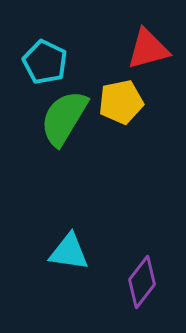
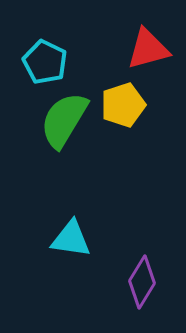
yellow pentagon: moved 2 px right, 3 px down; rotated 6 degrees counterclockwise
green semicircle: moved 2 px down
cyan triangle: moved 2 px right, 13 px up
purple diamond: rotated 6 degrees counterclockwise
